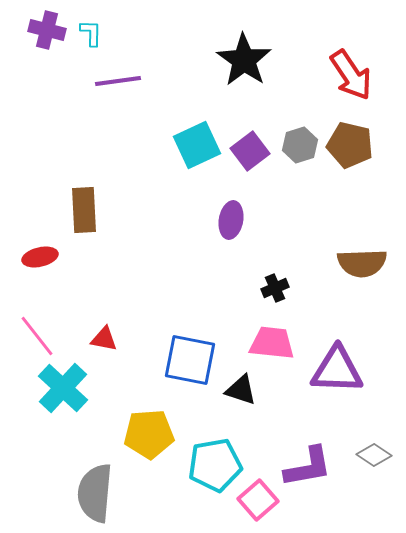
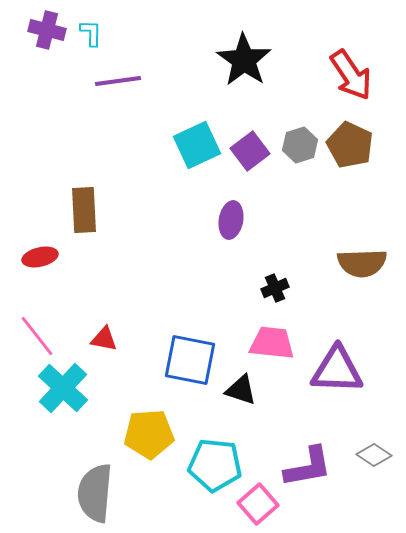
brown pentagon: rotated 12 degrees clockwise
cyan pentagon: rotated 16 degrees clockwise
pink square: moved 4 px down
